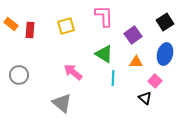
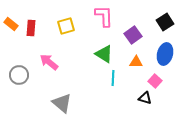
red rectangle: moved 1 px right, 2 px up
pink arrow: moved 24 px left, 10 px up
black triangle: rotated 24 degrees counterclockwise
